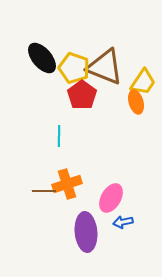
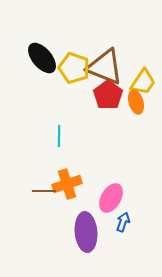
red pentagon: moved 26 px right
blue arrow: rotated 120 degrees clockwise
